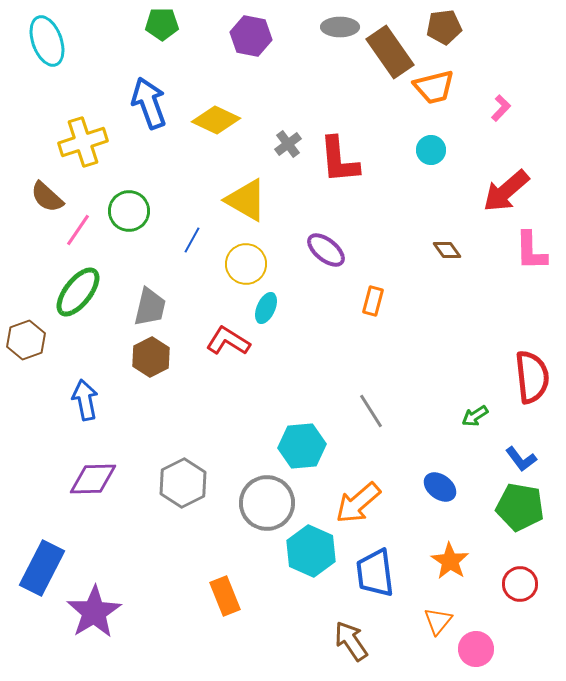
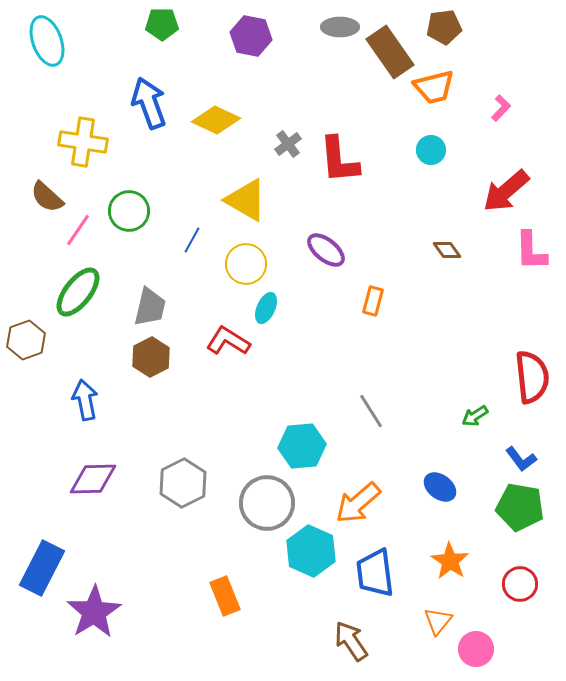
yellow cross at (83, 142): rotated 27 degrees clockwise
